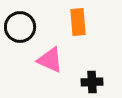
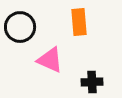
orange rectangle: moved 1 px right
